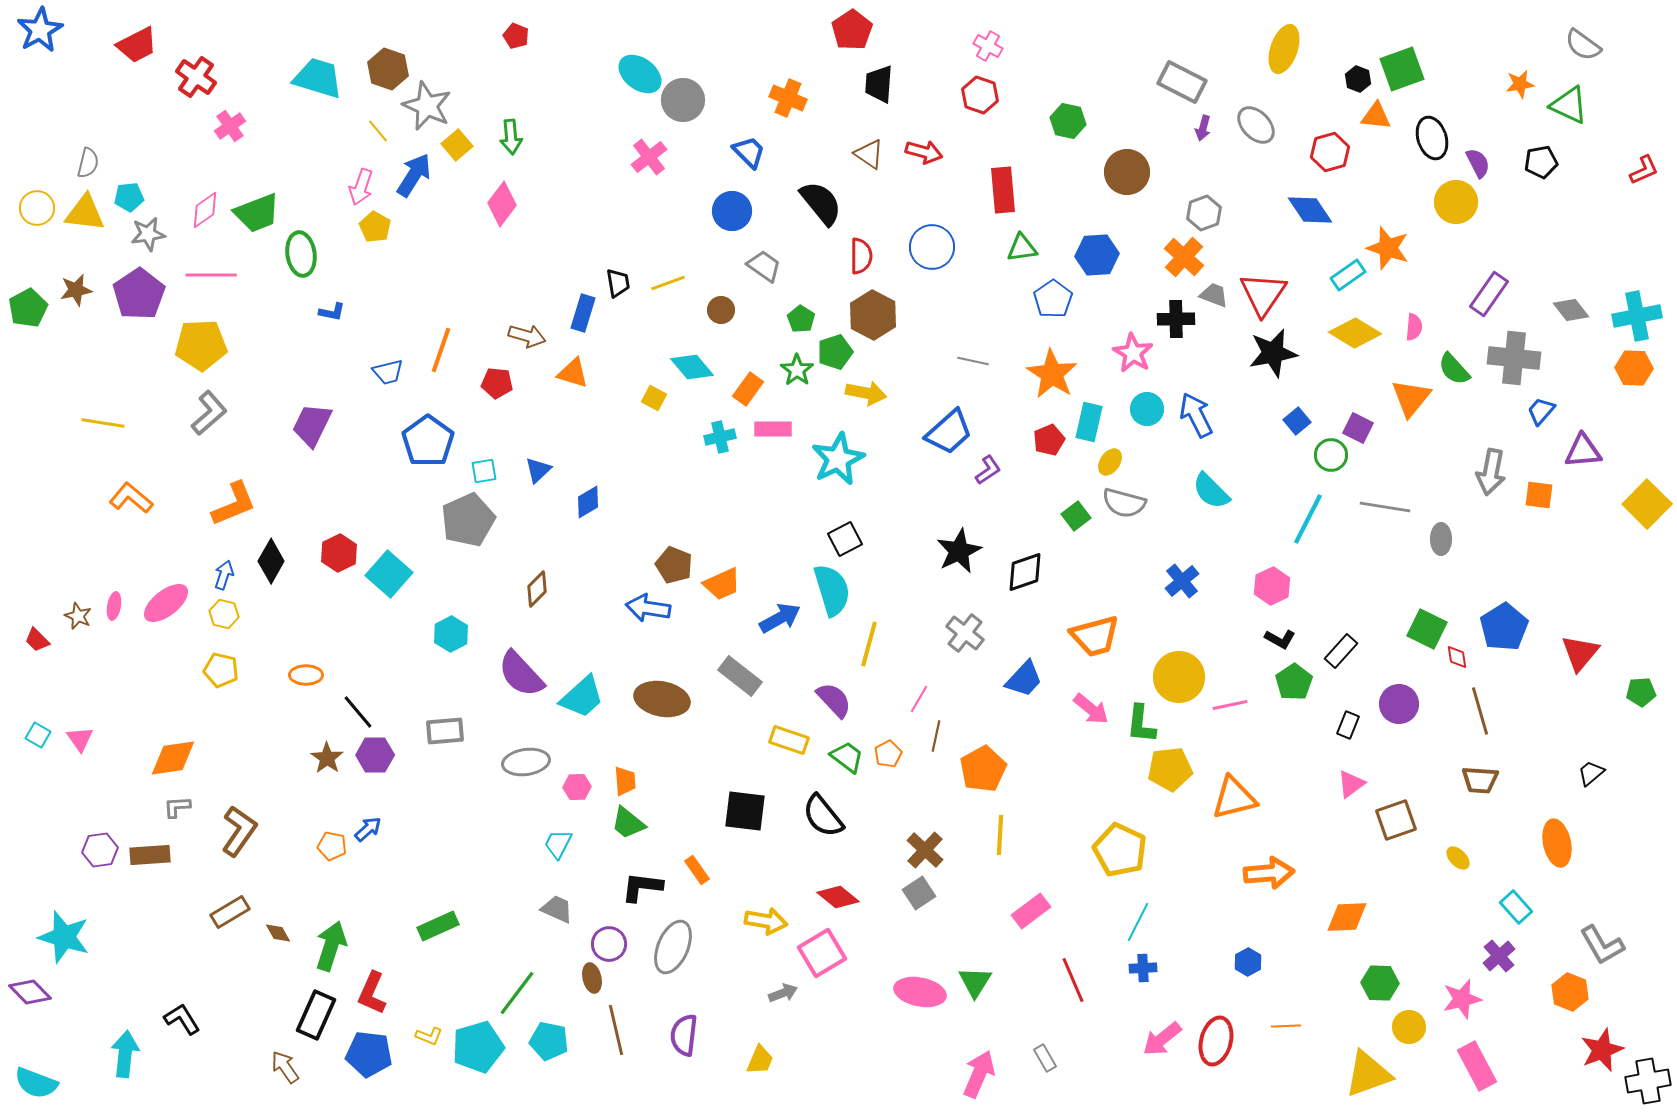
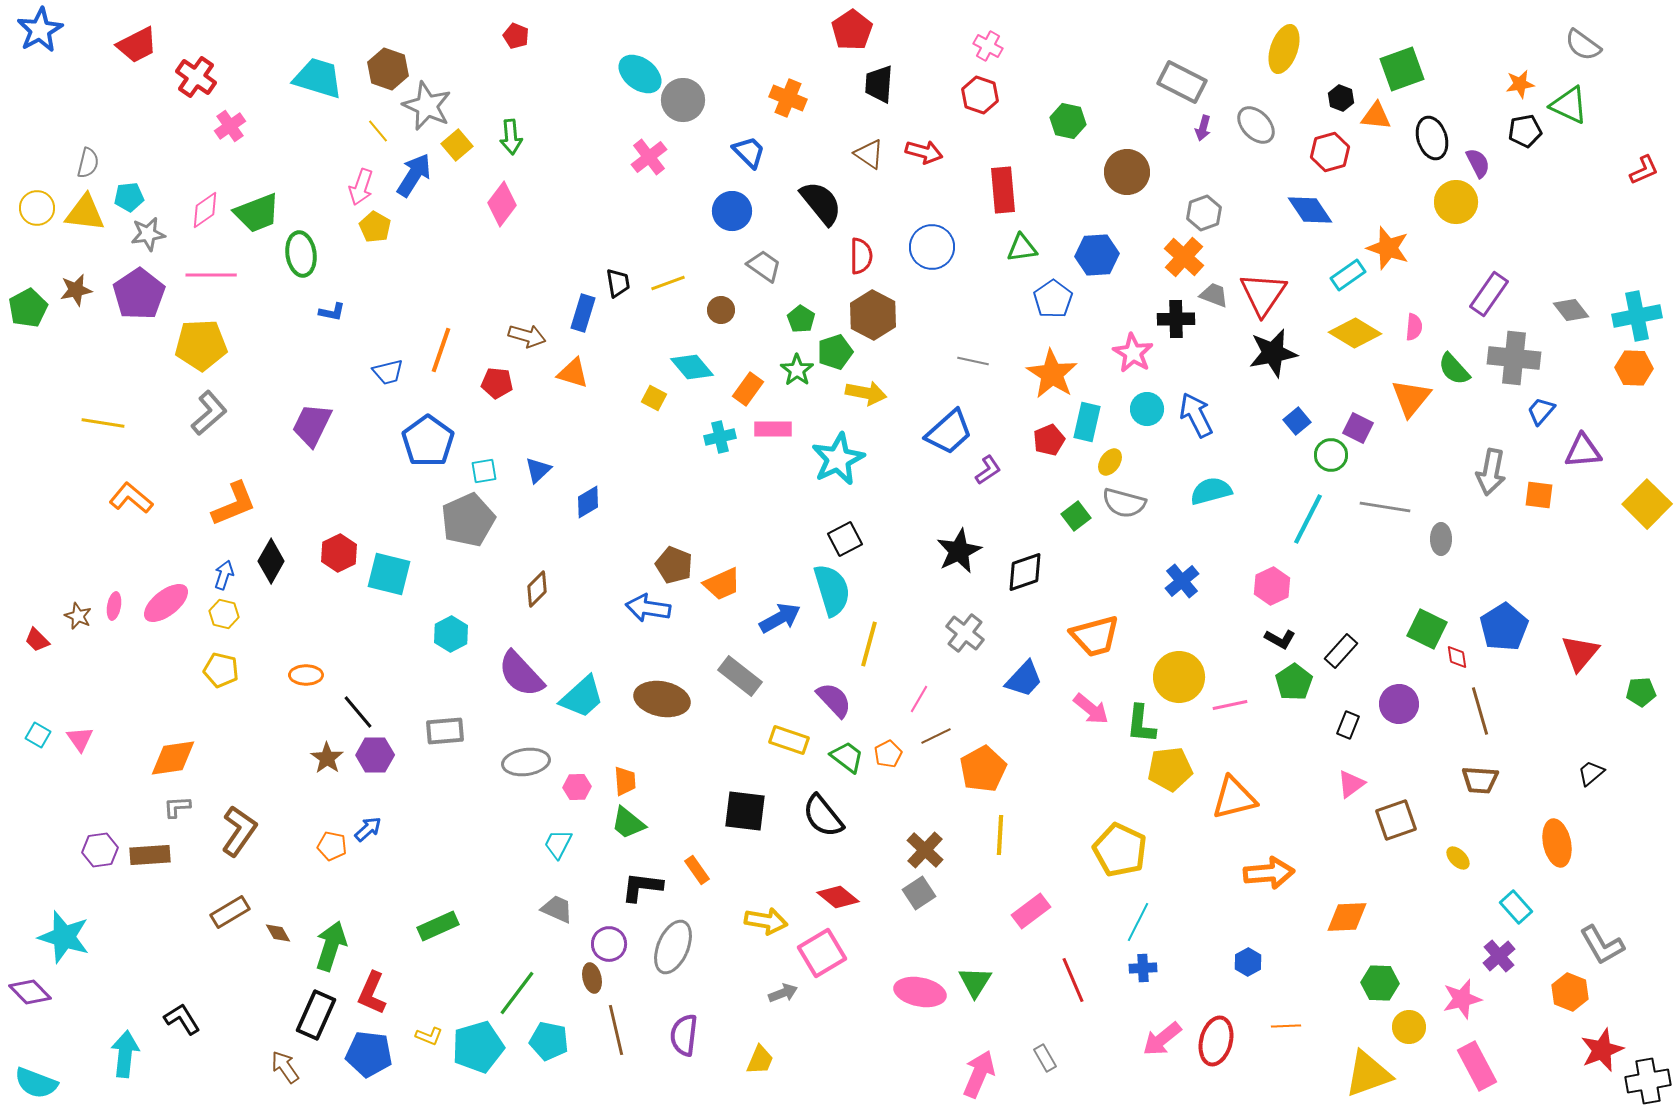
black hexagon at (1358, 79): moved 17 px left, 19 px down
black pentagon at (1541, 162): moved 16 px left, 31 px up
cyan rectangle at (1089, 422): moved 2 px left
cyan semicircle at (1211, 491): rotated 120 degrees clockwise
cyan square at (389, 574): rotated 27 degrees counterclockwise
brown line at (936, 736): rotated 52 degrees clockwise
